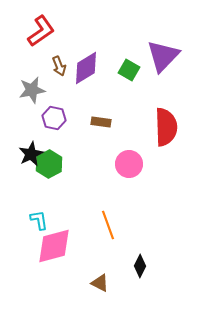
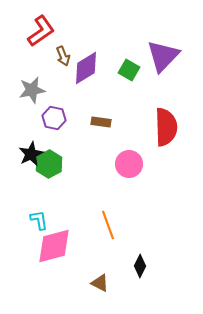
brown arrow: moved 4 px right, 10 px up
